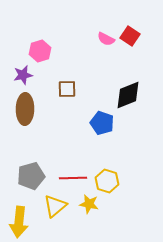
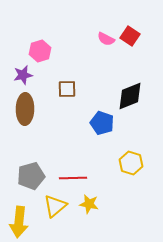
black diamond: moved 2 px right, 1 px down
yellow hexagon: moved 24 px right, 18 px up
